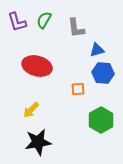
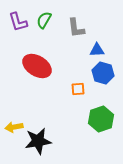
purple L-shape: moved 1 px right
blue triangle: rotated 14 degrees clockwise
red ellipse: rotated 16 degrees clockwise
blue hexagon: rotated 10 degrees clockwise
yellow arrow: moved 17 px left, 17 px down; rotated 36 degrees clockwise
green hexagon: moved 1 px up; rotated 10 degrees clockwise
black star: moved 1 px up
